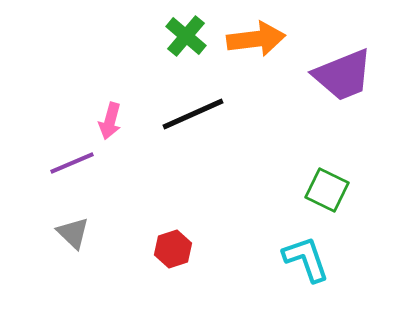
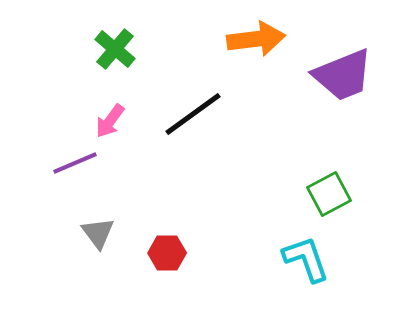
green cross: moved 71 px left, 13 px down
black line: rotated 12 degrees counterclockwise
pink arrow: rotated 21 degrees clockwise
purple line: moved 3 px right
green square: moved 2 px right, 4 px down; rotated 36 degrees clockwise
gray triangle: moved 25 px right; rotated 9 degrees clockwise
red hexagon: moved 6 px left, 4 px down; rotated 18 degrees clockwise
